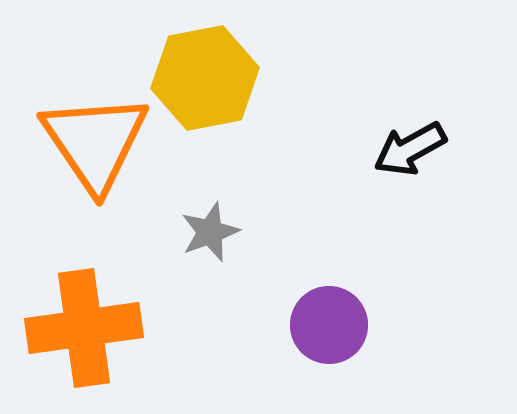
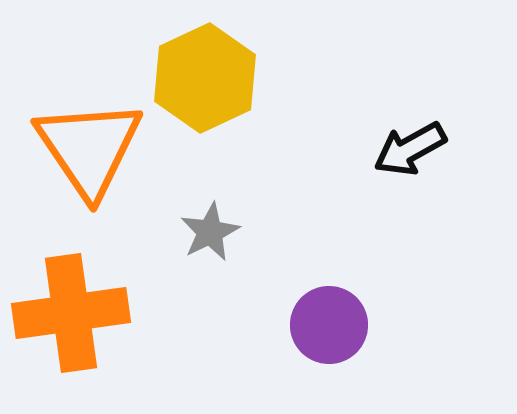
yellow hexagon: rotated 14 degrees counterclockwise
orange triangle: moved 6 px left, 6 px down
gray star: rotated 6 degrees counterclockwise
orange cross: moved 13 px left, 15 px up
